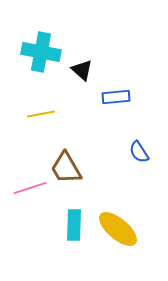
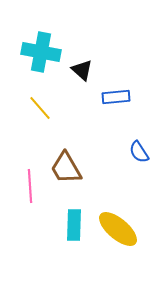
yellow line: moved 1 px left, 6 px up; rotated 60 degrees clockwise
pink line: moved 2 px up; rotated 76 degrees counterclockwise
